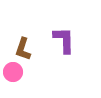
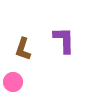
pink circle: moved 10 px down
